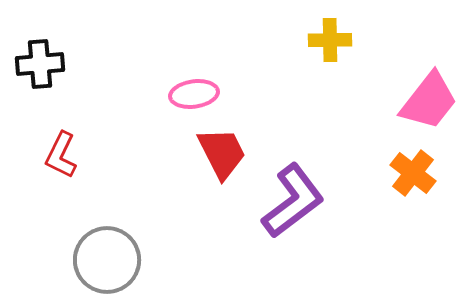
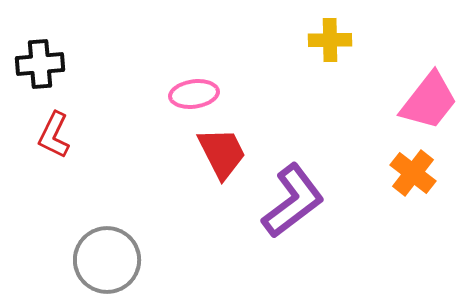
red L-shape: moved 7 px left, 20 px up
